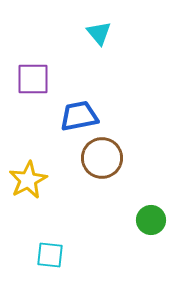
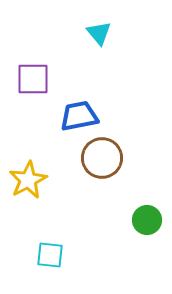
green circle: moved 4 px left
